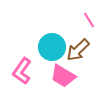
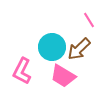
brown arrow: moved 1 px right, 1 px up
pink L-shape: rotated 8 degrees counterclockwise
